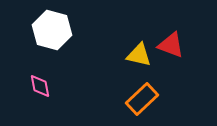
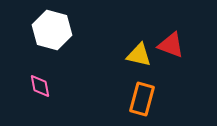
orange rectangle: rotated 32 degrees counterclockwise
